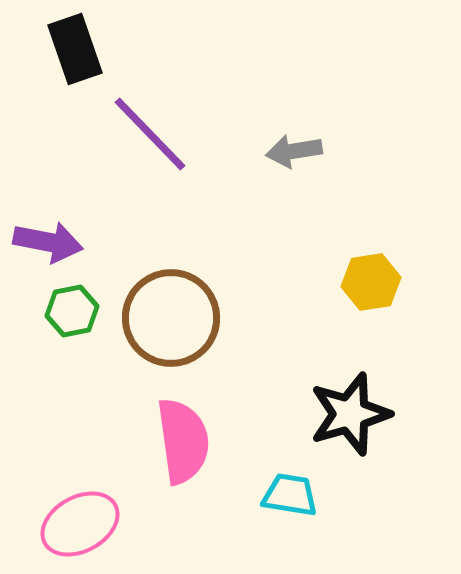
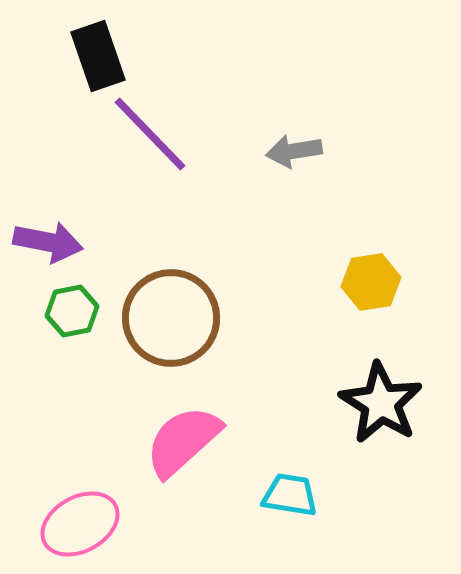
black rectangle: moved 23 px right, 7 px down
black star: moved 31 px right, 11 px up; rotated 24 degrees counterclockwise
pink semicircle: rotated 124 degrees counterclockwise
